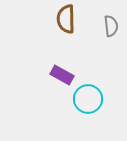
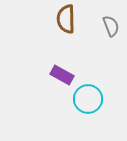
gray semicircle: rotated 15 degrees counterclockwise
